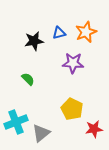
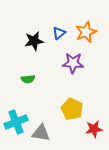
blue triangle: rotated 24 degrees counterclockwise
green semicircle: rotated 128 degrees clockwise
gray triangle: rotated 48 degrees clockwise
